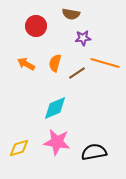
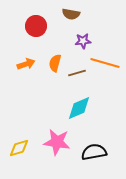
purple star: moved 3 px down
orange arrow: rotated 132 degrees clockwise
brown line: rotated 18 degrees clockwise
cyan diamond: moved 24 px right
